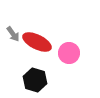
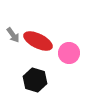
gray arrow: moved 1 px down
red ellipse: moved 1 px right, 1 px up
